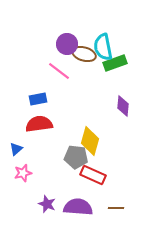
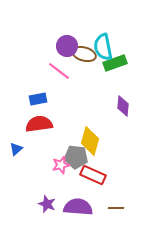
purple circle: moved 2 px down
pink star: moved 38 px right, 8 px up
